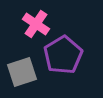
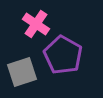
purple pentagon: rotated 12 degrees counterclockwise
